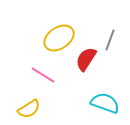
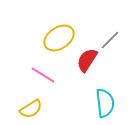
gray line: rotated 25 degrees clockwise
red semicircle: moved 1 px right, 1 px down
cyan semicircle: rotated 64 degrees clockwise
yellow semicircle: moved 2 px right
